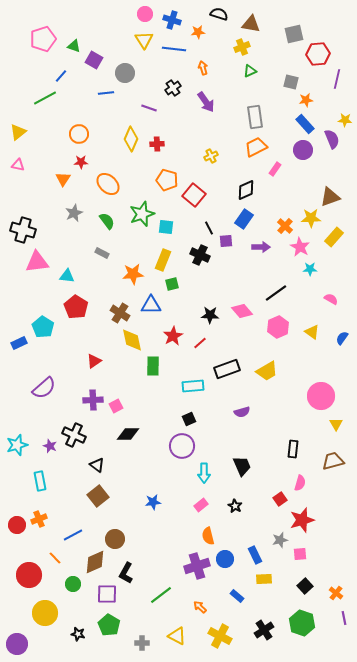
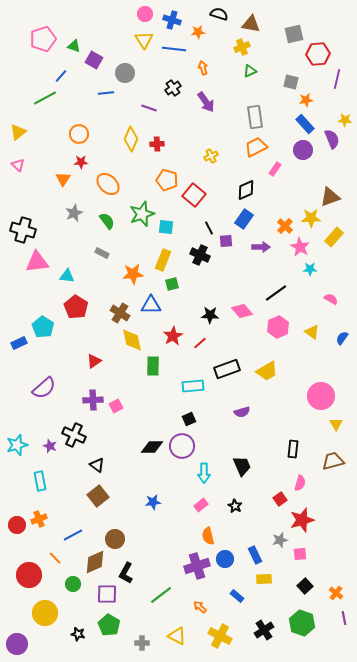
pink triangle at (18, 165): rotated 32 degrees clockwise
black diamond at (128, 434): moved 24 px right, 13 px down
